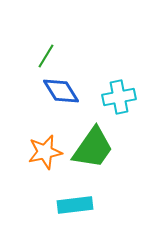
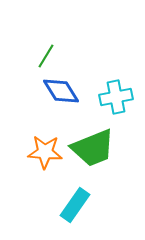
cyan cross: moved 3 px left
green trapezoid: rotated 33 degrees clockwise
orange star: rotated 16 degrees clockwise
cyan rectangle: rotated 48 degrees counterclockwise
